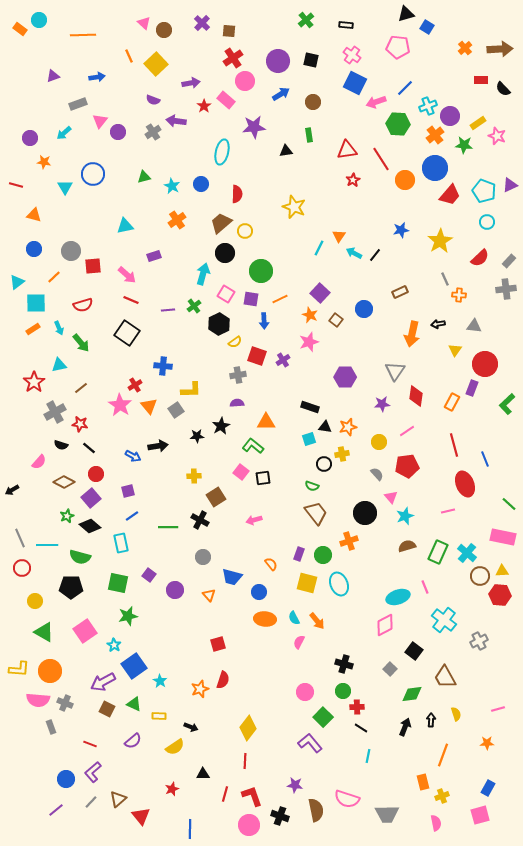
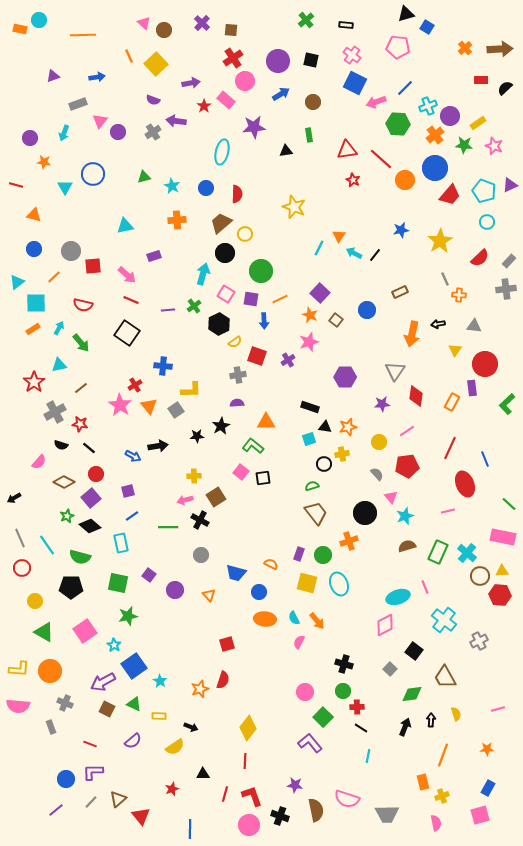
orange rectangle at (20, 29): rotated 24 degrees counterclockwise
brown square at (229, 31): moved 2 px right, 1 px up
black semicircle at (503, 89): moved 2 px right, 1 px up; rotated 91 degrees clockwise
cyan arrow at (64, 133): rotated 28 degrees counterclockwise
pink star at (497, 136): moved 3 px left, 10 px down
red line at (381, 159): rotated 15 degrees counterclockwise
red star at (353, 180): rotated 16 degrees counterclockwise
blue circle at (201, 184): moved 5 px right, 4 px down
orange cross at (177, 220): rotated 30 degrees clockwise
yellow circle at (245, 231): moved 3 px down
red semicircle at (83, 305): rotated 30 degrees clockwise
blue circle at (364, 309): moved 3 px right, 1 px down
cyan arrow at (59, 328): rotated 128 degrees counterclockwise
purple cross at (283, 360): moved 5 px right
purple rectangle at (472, 388): rotated 28 degrees counterclockwise
red line at (454, 445): moved 4 px left, 3 px down; rotated 40 degrees clockwise
green semicircle at (312, 486): rotated 144 degrees clockwise
black arrow at (12, 490): moved 2 px right, 8 px down
pink arrow at (254, 520): moved 69 px left, 20 px up
cyan line at (47, 545): rotated 55 degrees clockwise
gray circle at (203, 557): moved 2 px left, 2 px up
orange semicircle at (271, 564): rotated 24 degrees counterclockwise
blue trapezoid at (232, 577): moved 4 px right, 4 px up
red square at (218, 644): moved 9 px right
pink semicircle at (38, 700): moved 20 px left, 6 px down
orange star at (487, 743): moved 6 px down
purple L-shape at (93, 772): rotated 40 degrees clockwise
